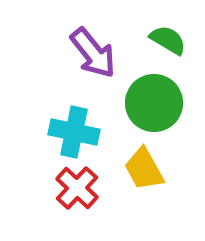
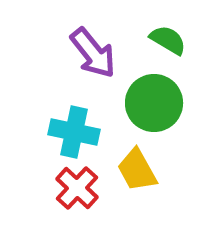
yellow trapezoid: moved 7 px left, 1 px down
